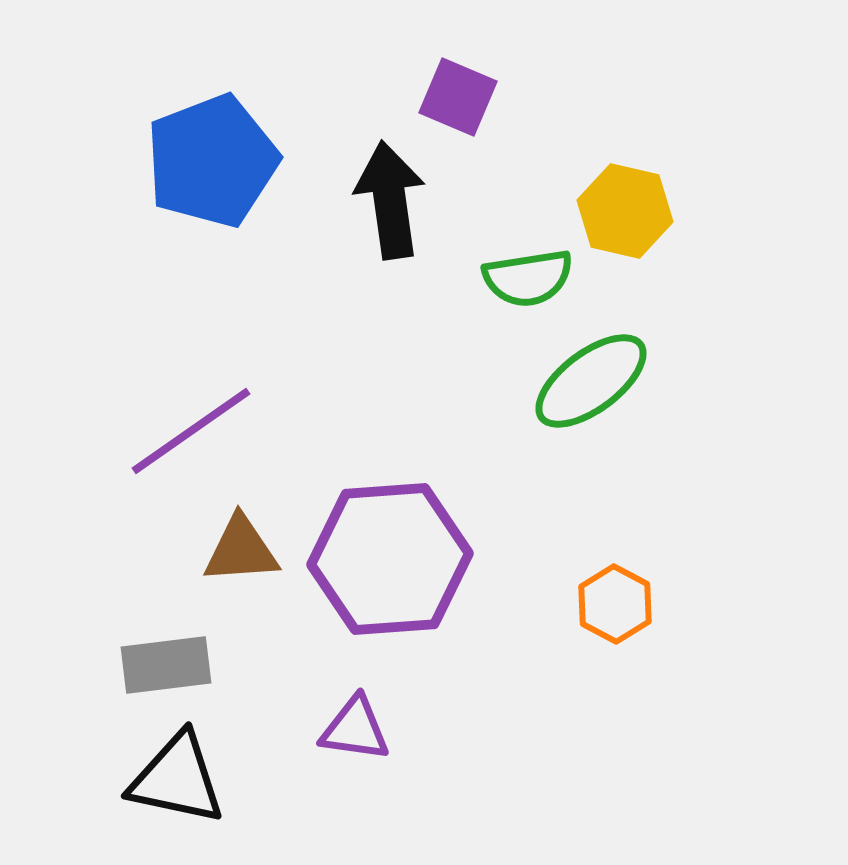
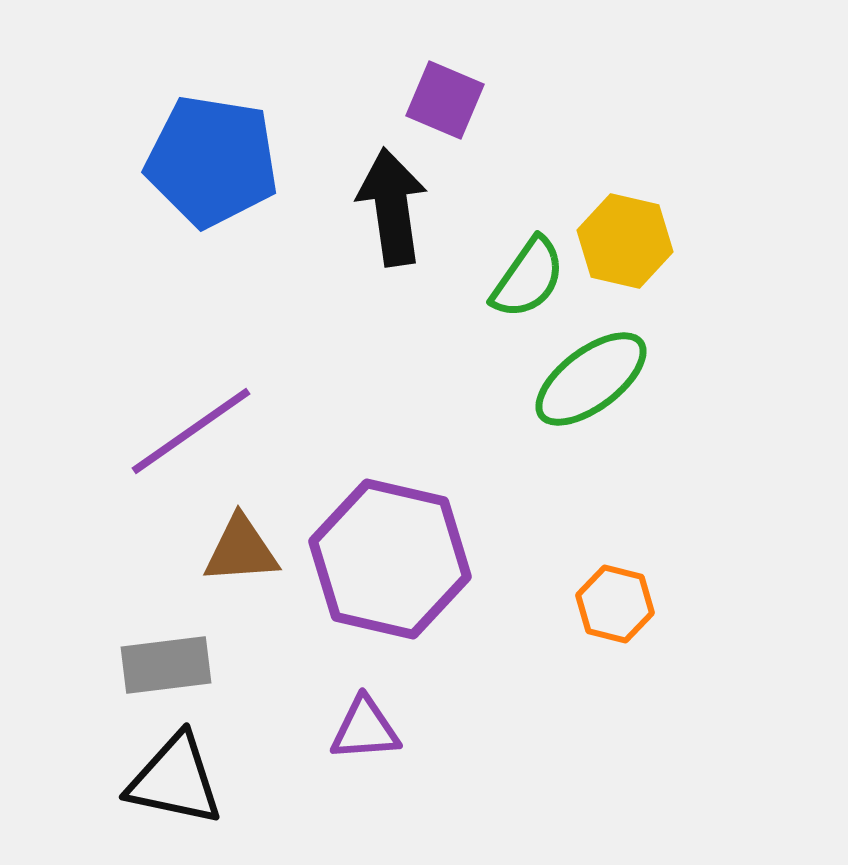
purple square: moved 13 px left, 3 px down
blue pentagon: rotated 30 degrees clockwise
black arrow: moved 2 px right, 7 px down
yellow hexagon: moved 30 px down
green semicircle: rotated 46 degrees counterclockwise
green ellipse: moved 2 px up
purple hexagon: rotated 17 degrees clockwise
orange hexagon: rotated 14 degrees counterclockwise
purple triangle: moved 10 px right; rotated 12 degrees counterclockwise
black triangle: moved 2 px left, 1 px down
